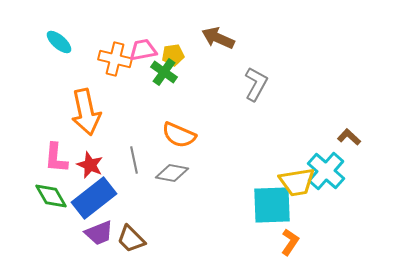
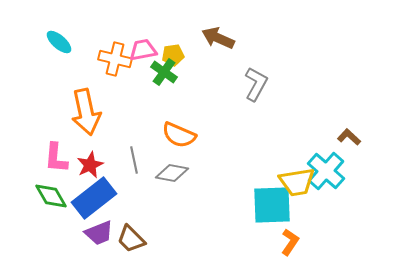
red star: rotated 24 degrees clockwise
